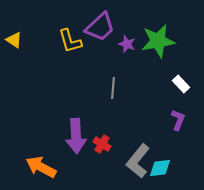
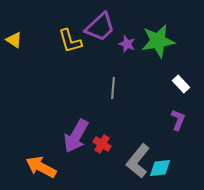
purple arrow: rotated 32 degrees clockwise
